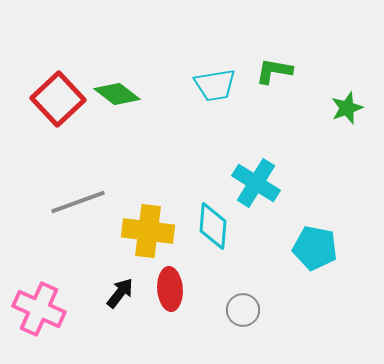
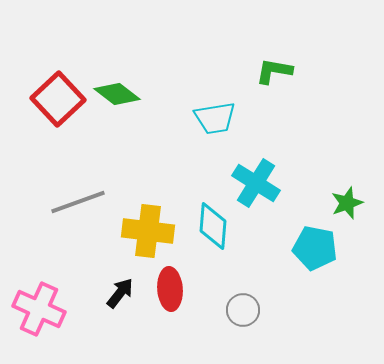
cyan trapezoid: moved 33 px down
green star: moved 95 px down
